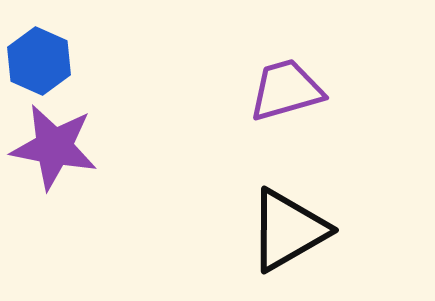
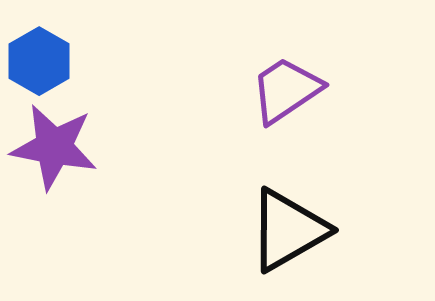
blue hexagon: rotated 6 degrees clockwise
purple trapezoid: rotated 18 degrees counterclockwise
